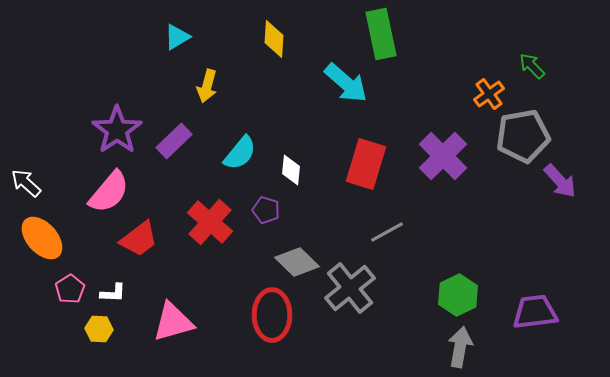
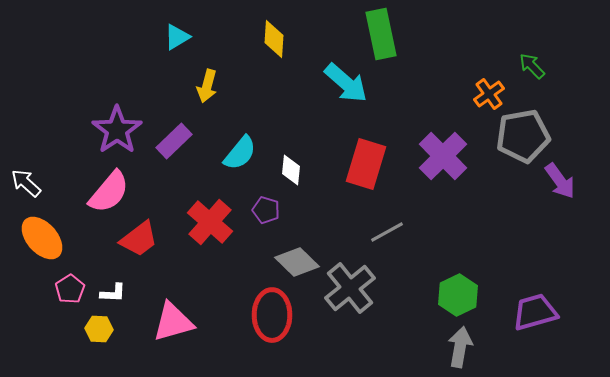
purple arrow: rotated 6 degrees clockwise
purple trapezoid: rotated 9 degrees counterclockwise
